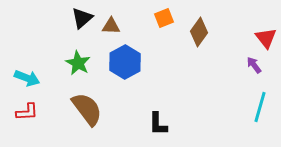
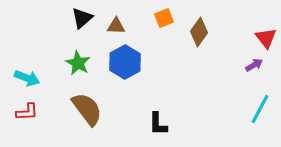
brown triangle: moved 5 px right
purple arrow: rotated 96 degrees clockwise
cyan line: moved 2 px down; rotated 12 degrees clockwise
